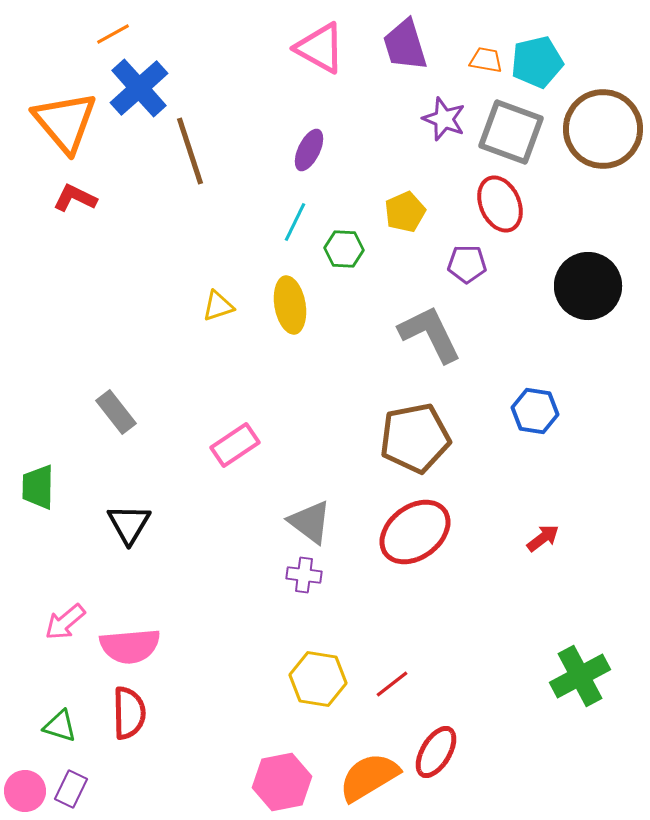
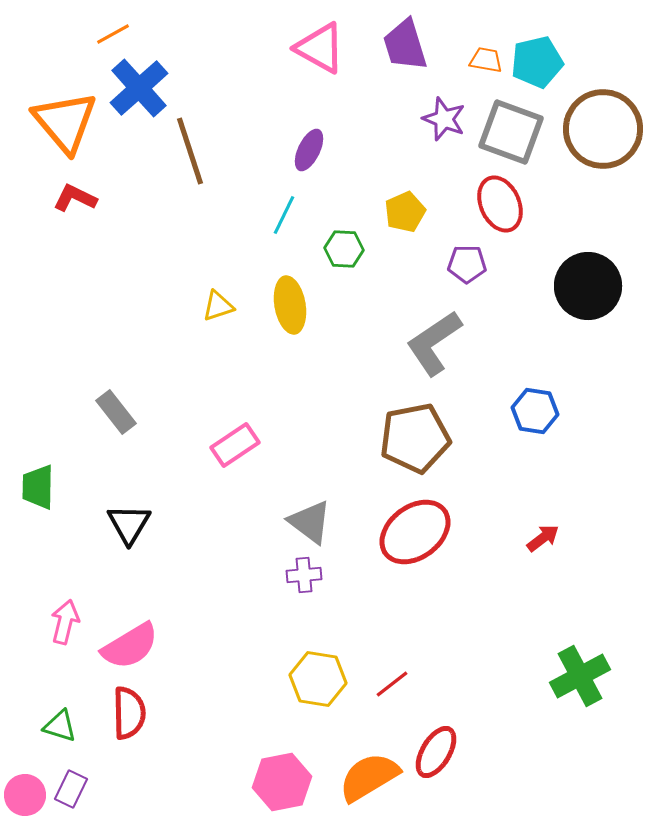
cyan line at (295, 222): moved 11 px left, 7 px up
gray L-shape at (430, 334): moved 4 px right, 9 px down; rotated 98 degrees counterclockwise
purple cross at (304, 575): rotated 12 degrees counterclockwise
pink arrow at (65, 622): rotated 144 degrees clockwise
pink semicircle at (130, 646): rotated 26 degrees counterclockwise
pink circle at (25, 791): moved 4 px down
